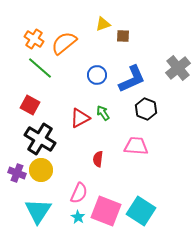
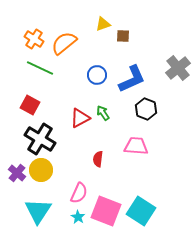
green line: rotated 16 degrees counterclockwise
purple cross: rotated 18 degrees clockwise
